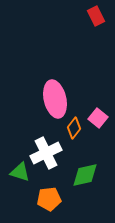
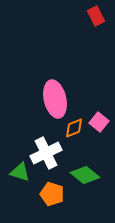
pink square: moved 1 px right, 4 px down
orange diamond: rotated 30 degrees clockwise
green diamond: rotated 52 degrees clockwise
orange pentagon: moved 3 px right, 5 px up; rotated 25 degrees clockwise
